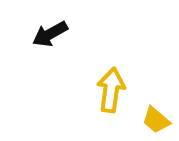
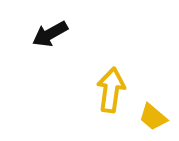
yellow trapezoid: moved 3 px left, 3 px up
